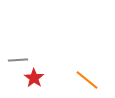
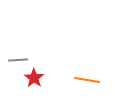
orange line: rotated 30 degrees counterclockwise
